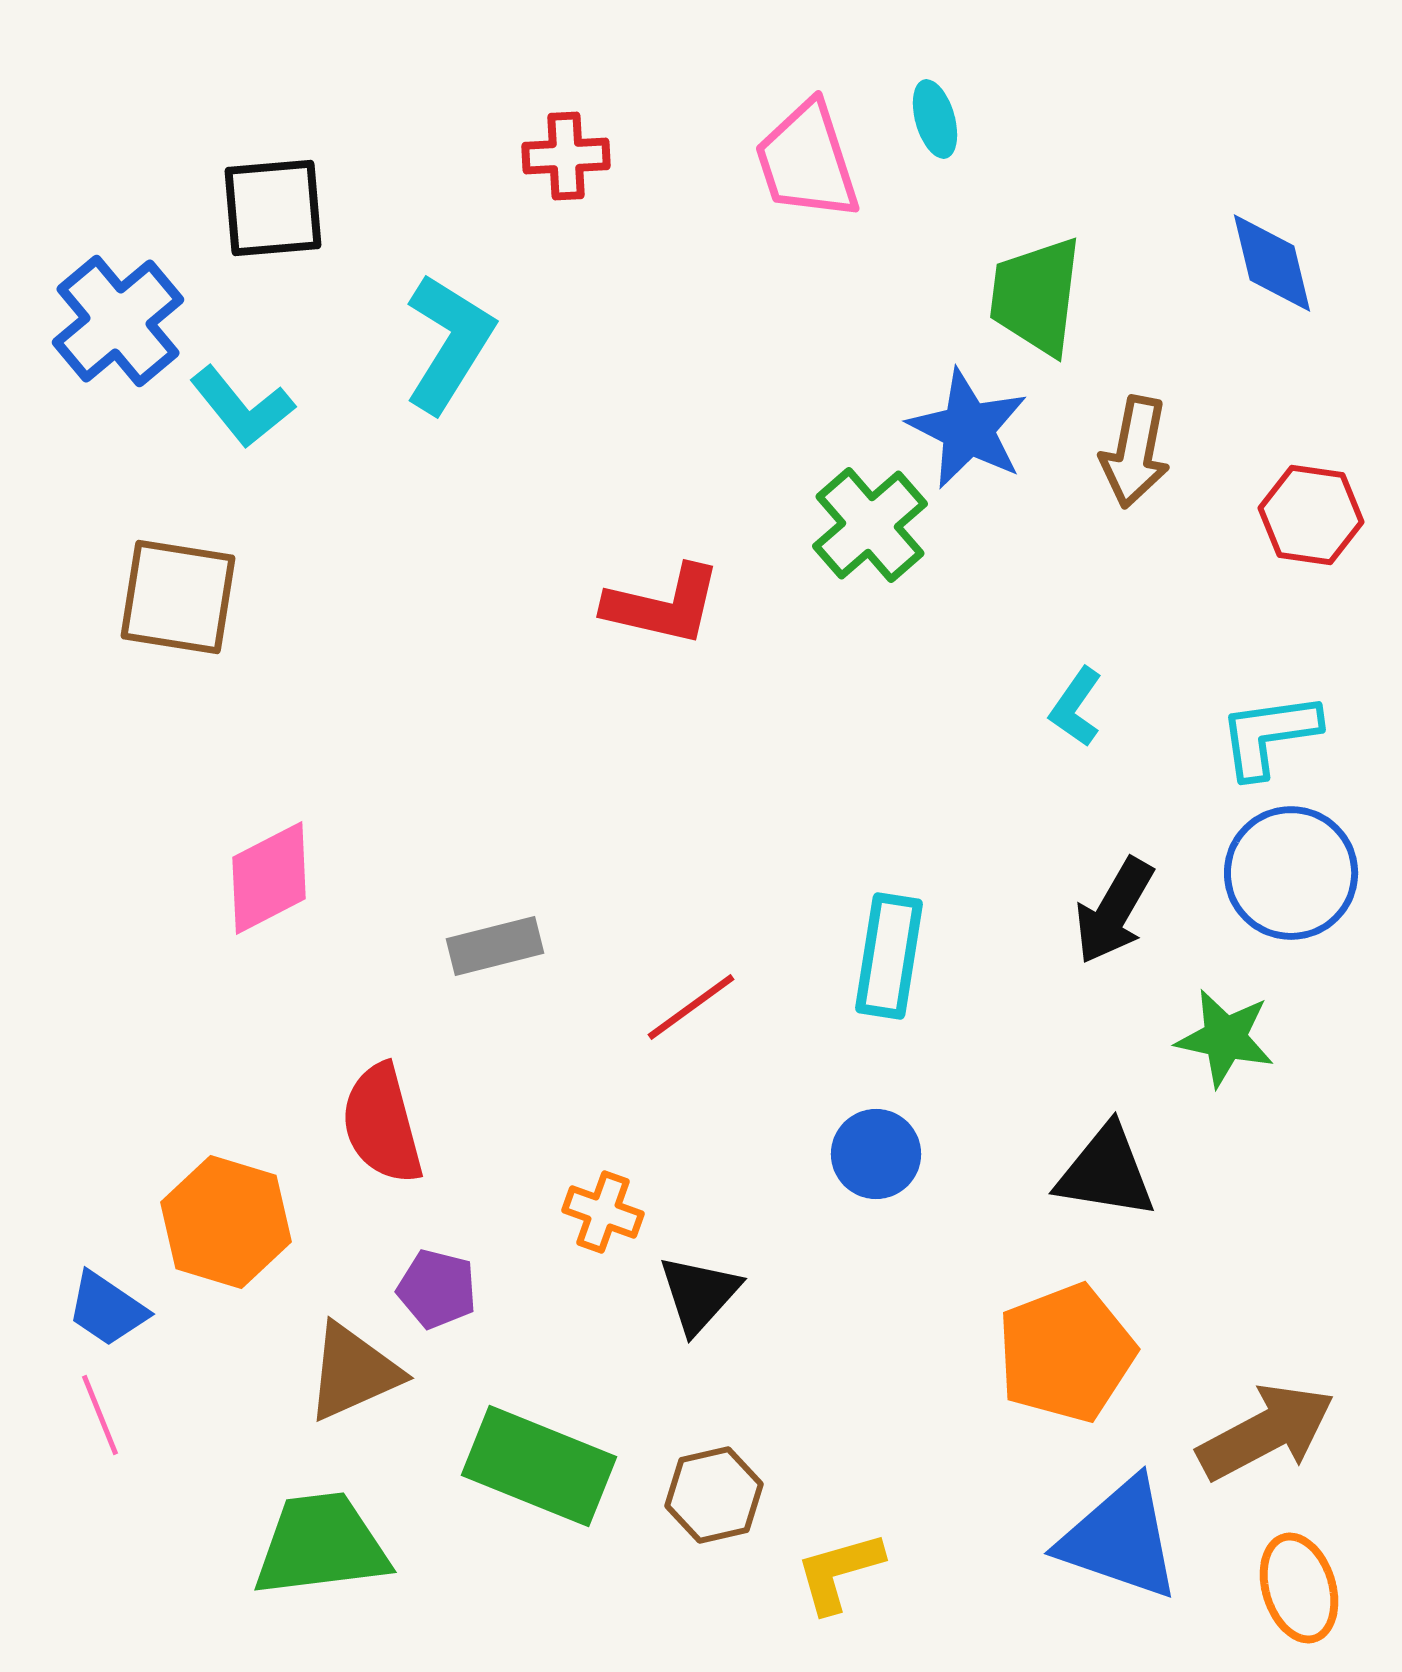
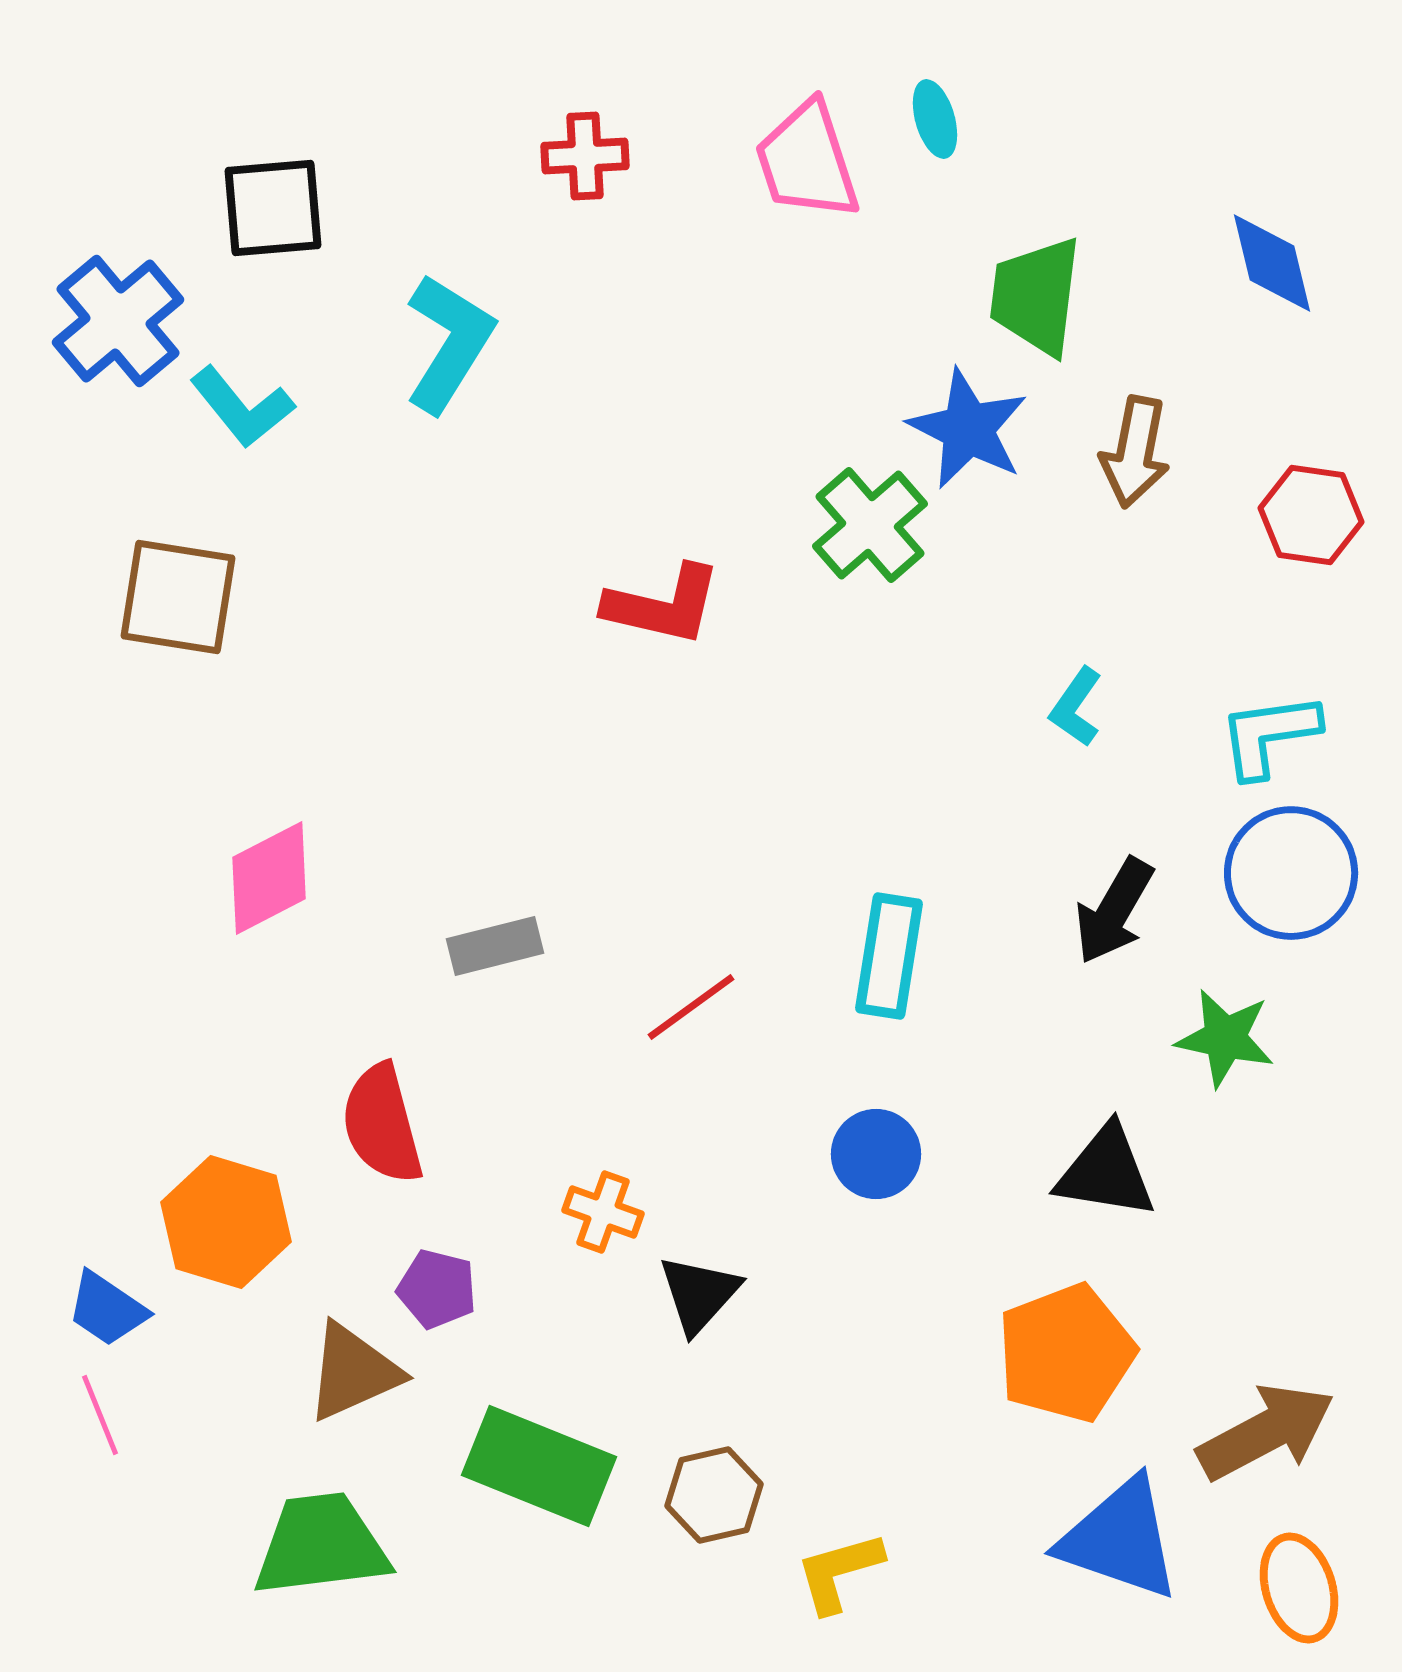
red cross at (566, 156): moved 19 px right
